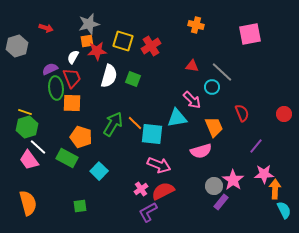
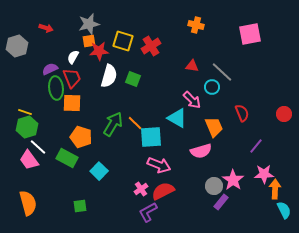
orange square at (87, 41): moved 2 px right
red star at (97, 51): moved 2 px right
cyan triangle at (177, 118): rotated 40 degrees clockwise
cyan square at (152, 134): moved 1 px left, 3 px down; rotated 10 degrees counterclockwise
